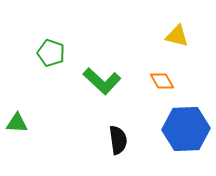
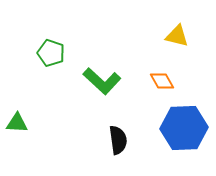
blue hexagon: moved 2 px left, 1 px up
